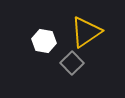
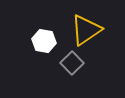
yellow triangle: moved 2 px up
